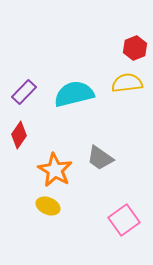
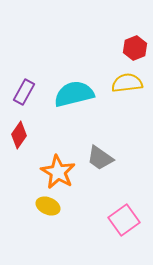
purple rectangle: rotated 15 degrees counterclockwise
orange star: moved 3 px right, 2 px down
